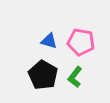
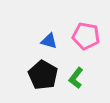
pink pentagon: moved 5 px right, 6 px up
green L-shape: moved 1 px right, 1 px down
